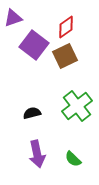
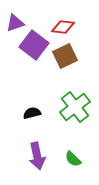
purple triangle: moved 2 px right, 5 px down
red diamond: moved 3 px left; rotated 40 degrees clockwise
green cross: moved 2 px left, 1 px down
purple arrow: moved 2 px down
